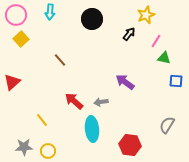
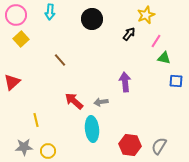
purple arrow: rotated 48 degrees clockwise
yellow line: moved 6 px left; rotated 24 degrees clockwise
gray semicircle: moved 8 px left, 21 px down
